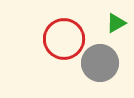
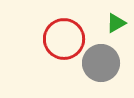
gray circle: moved 1 px right
